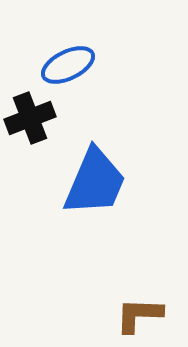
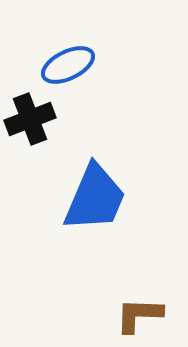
black cross: moved 1 px down
blue trapezoid: moved 16 px down
